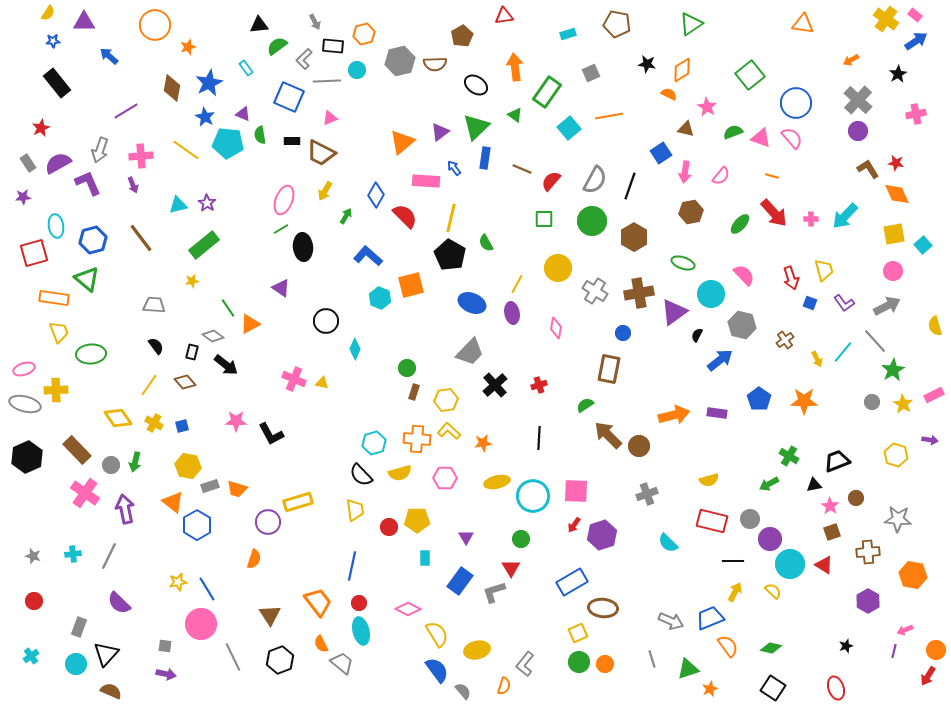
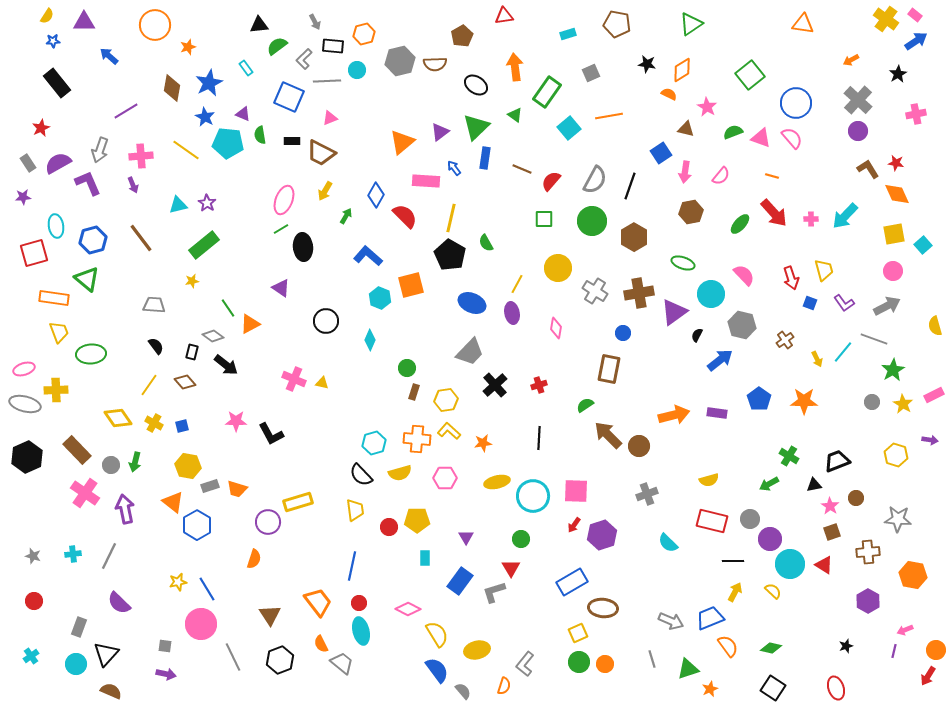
yellow semicircle at (48, 13): moved 1 px left, 3 px down
gray line at (875, 341): moved 1 px left, 2 px up; rotated 28 degrees counterclockwise
cyan diamond at (355, 349): moved 15 px right, 9 px up
